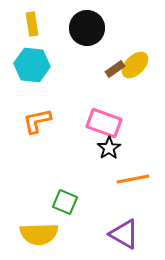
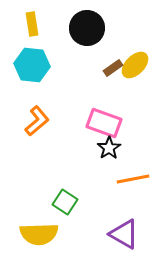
brown rectangle: moved 2 px left, 1 px up
orange L-shape: rotated 152 degrees clockwise
green square: rotated 10 degrees clockwise
